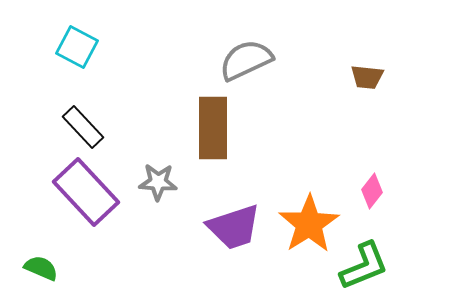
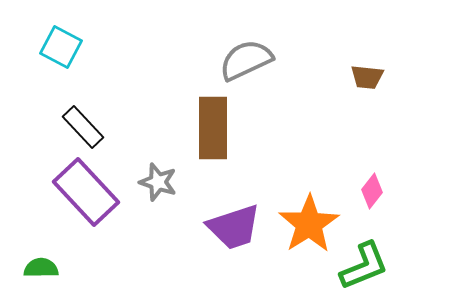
cyan square: moved 16 px left
gray star: rotated 15 degrees clockwise
green semicircle: rotated 24 degrees counterclockwise
